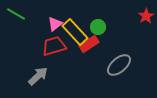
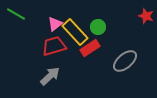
red star: rotated 21 degrees counterclockwise
red rectangle: moved 1 px right, 4 px down
gray ellipse: moved 6 px right, 4 px up
gray arrow: moved 12 px right
